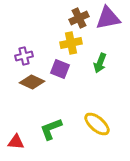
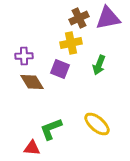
purple cross: rotated 12 degrees clockwise
green arrow: moved 1 px left, 2 px down
brown diamond: rotated 35 degrees clockwise
red triangle: moved 16 px right, 6 px down
